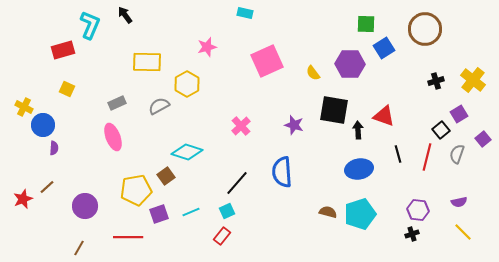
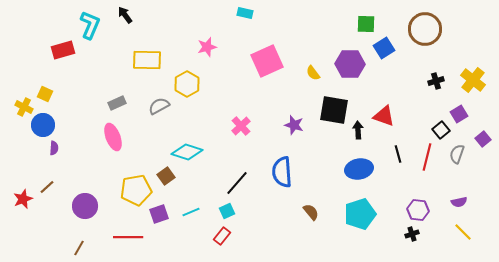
yellow rectangle at (147, 62): moved 2 px up
yellow square at (67, 89): moved 22 px left, 5 px down
brown semicircle at (328, 212): moved 17 px left; rotated 36 degrees clockwise
